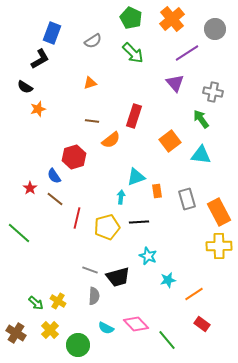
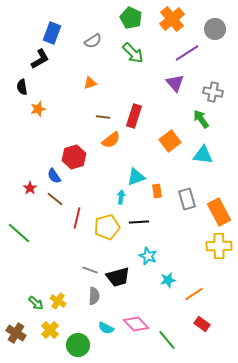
black semicircle at (25, 87): moved 3 px left; rotated 49 degrees clockwise
brown line at (92, 121): moved 11 px right, 4 px up
cyan triangle at (201, 155): moved 2 px right
